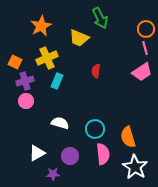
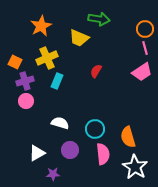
green arrow: moved 1 px left, 1 px down; rotated 55 degrees counterclockwise
orange circle: moved 1 px left
red semicircle: rotated 24 degrees clockwise
purple circle: moved 6 px up
